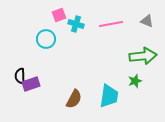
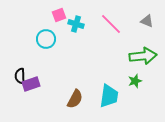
pink line: rotated 55 degrees clockwise
brown semicircle: moved 1 px right
